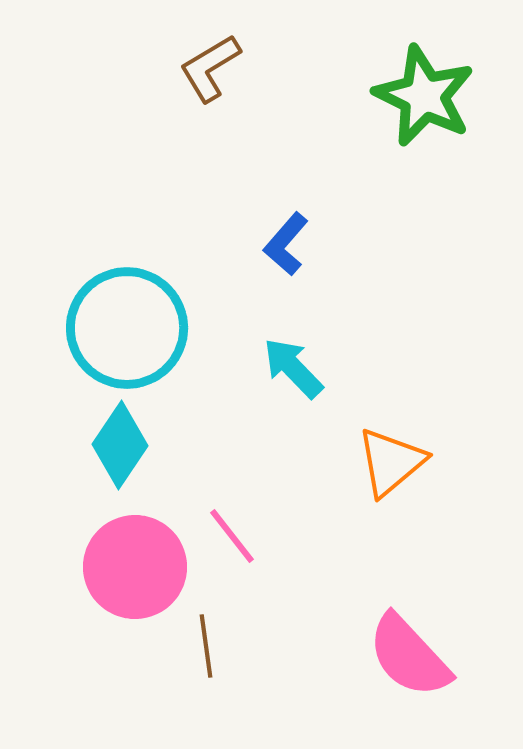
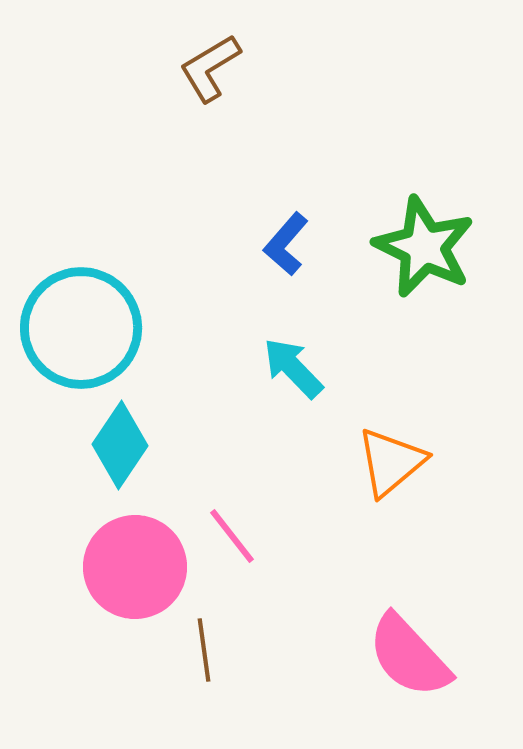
green star: moved 151 px down
cyan circle: moved 46 px left
brown line: moved 2 px left, 4 px down
